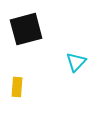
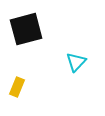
yellow rectangle: rotated 18 degrees clockwise
